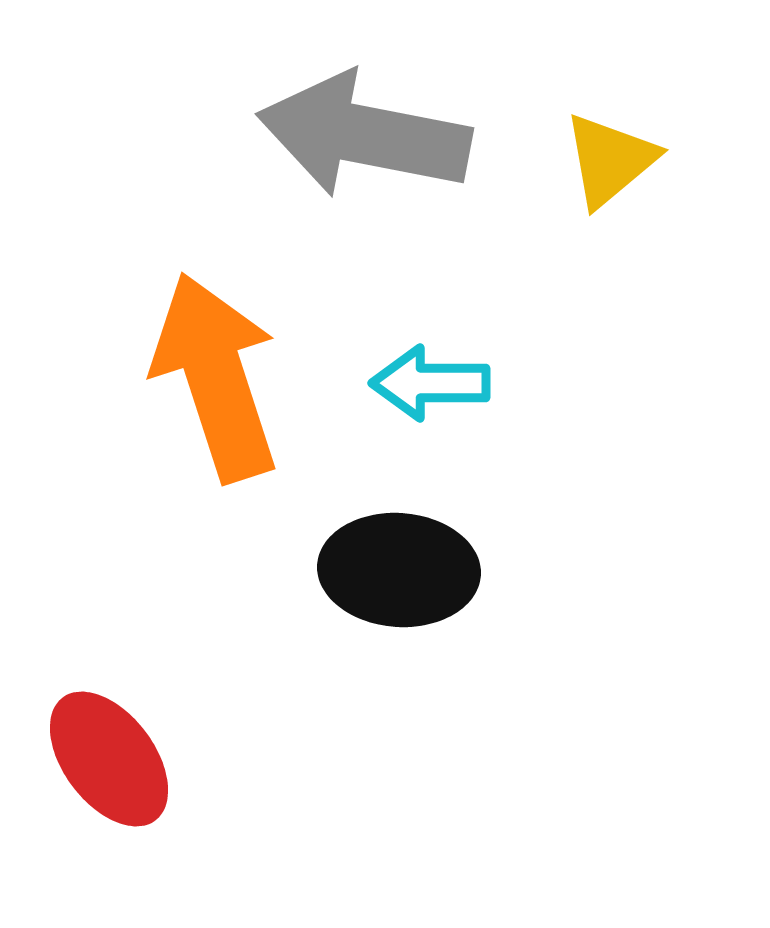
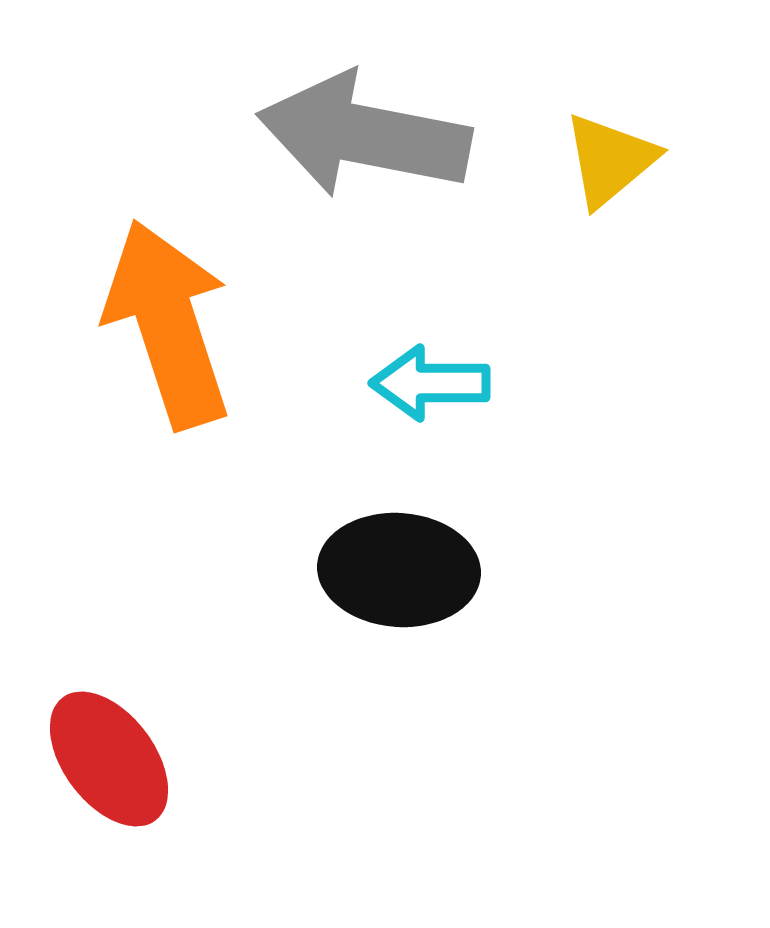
orange arrow: moved 48 px left, 53 px up
